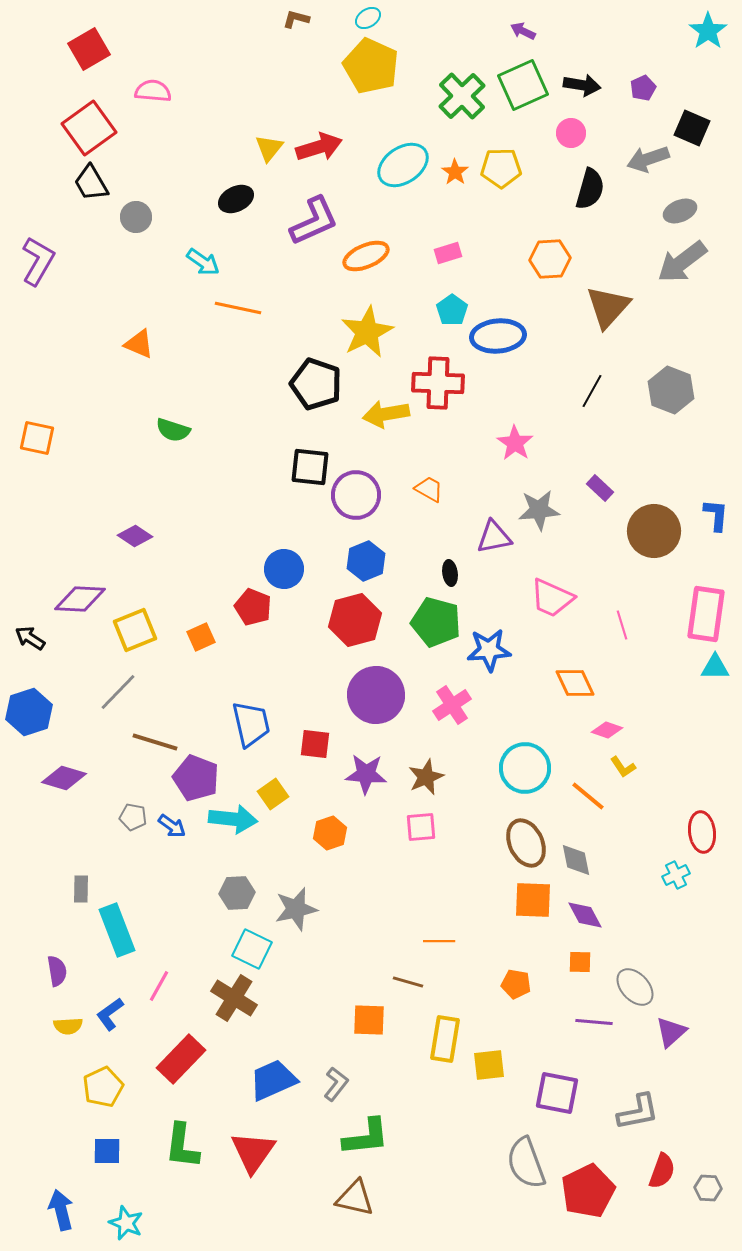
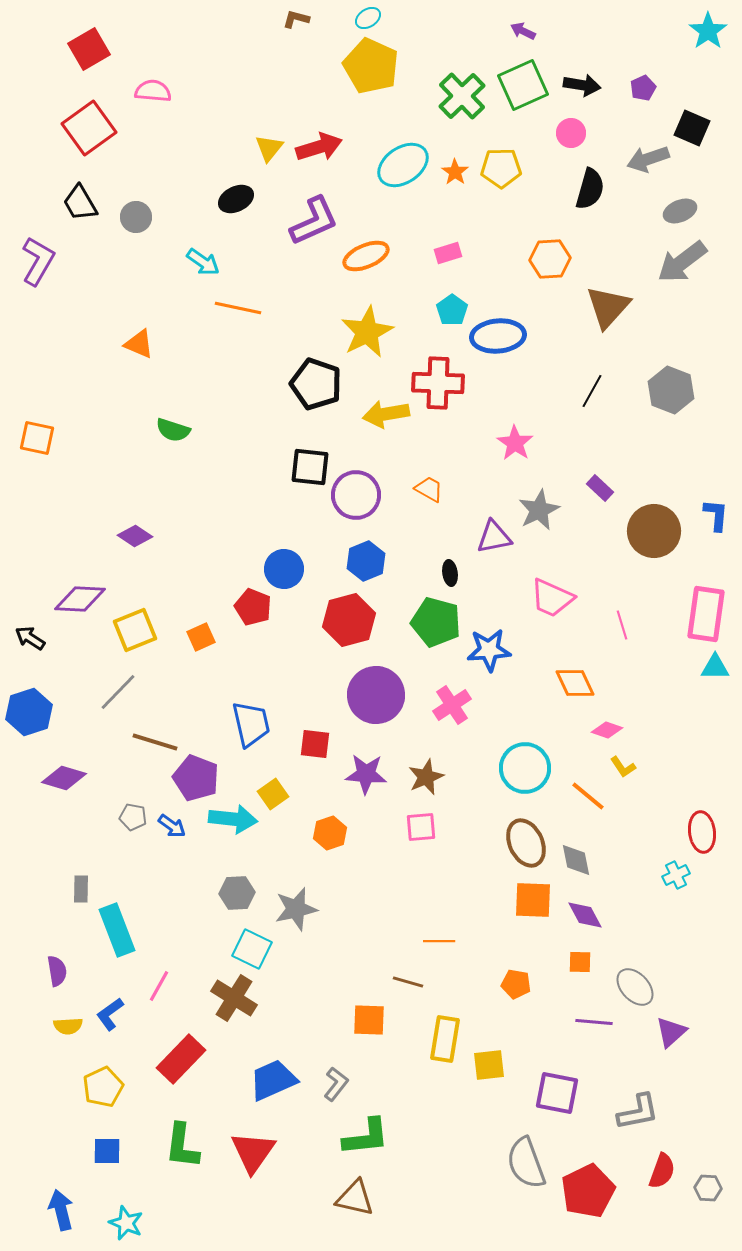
black trapezoid at (91, 183): moved 11 px left, 20 px down
gray star at (539, 510): rotated 21 degrees counterclockwise
red hexagon at (355, 620): moved 6 px left
